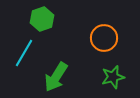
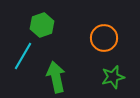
green hexagon: moved 6 px down
cyan line: moved 1 px left, 3 px down
green arrow: rotated 136 degrees clockwise
